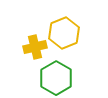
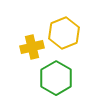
yellow cross: moved 3 px left
